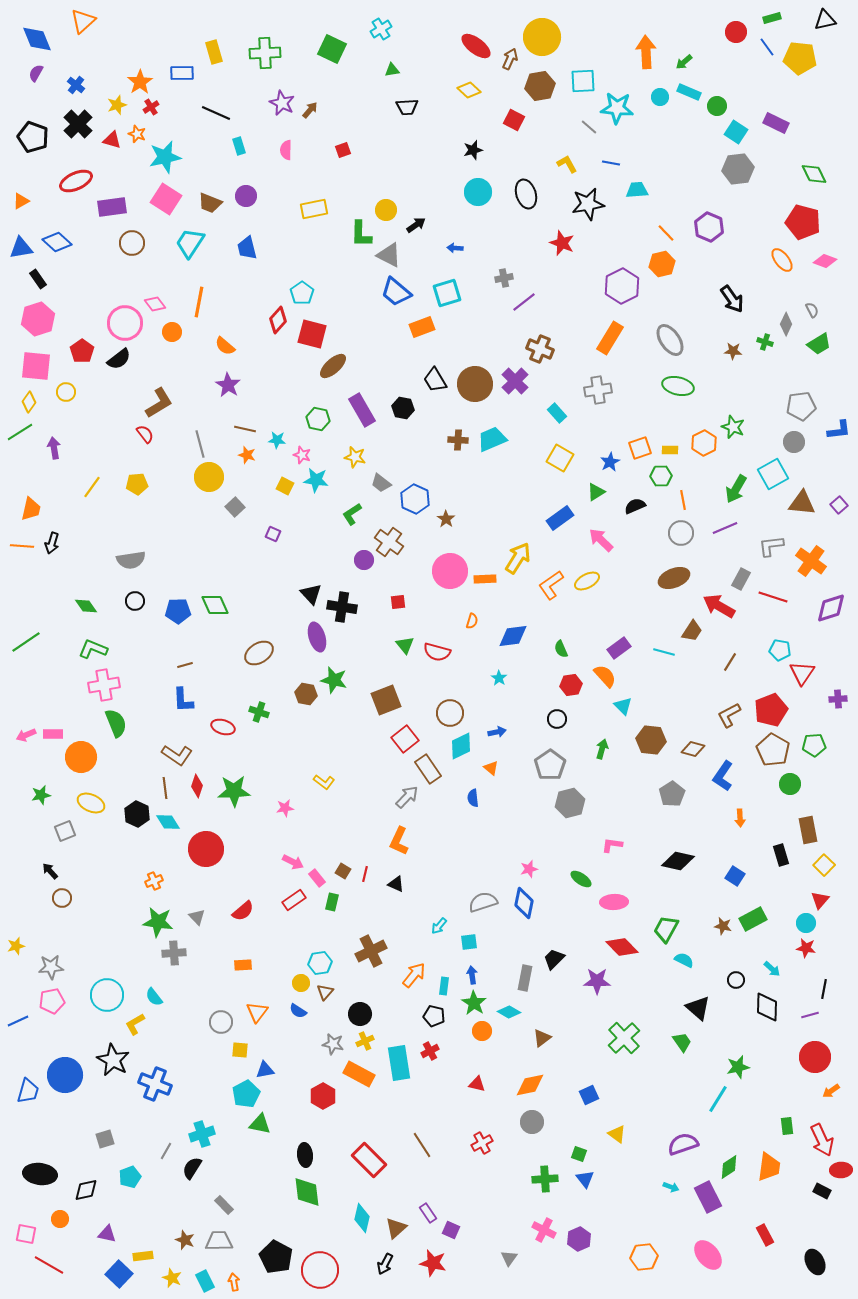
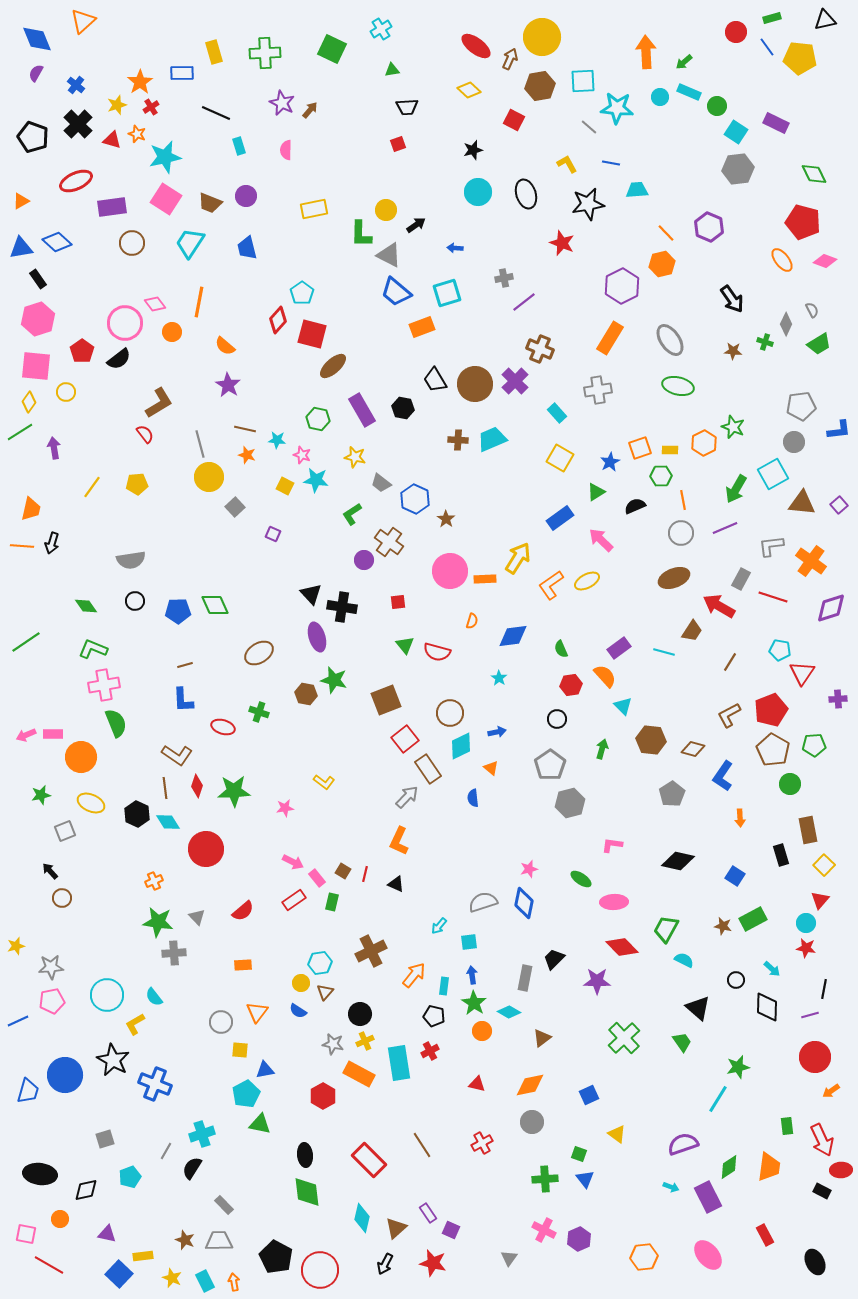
red square at (343, 150): moved 55 px right, 6 px up
